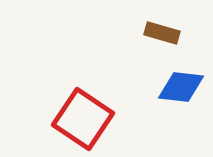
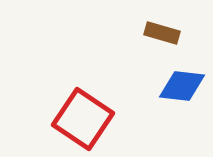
blue diamond: moved 1 px right, 1 px up
